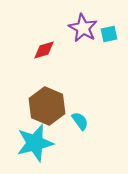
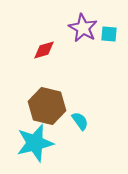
cyan square: rotated 18 degrees clockwise
brown hexagon: rotated 9 degrees counterclockwise
